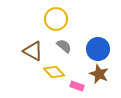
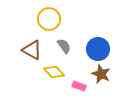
yellow circle: moved 7 px left
gray semicircle: rotated 14 degrees clockwise
brown triangle: moved 1 px left, 1 px up
brown star: moved 2 px right
pink rectangle: moved 2 px right
